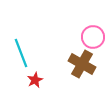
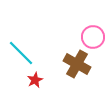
cyan line: rotated 24 degrees counterclockwise
brown cross: moved 5 px left
